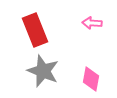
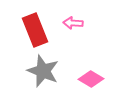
pink arrow: moved 19 px left
pink diamond: rotated 70 degrees counterclockwise
